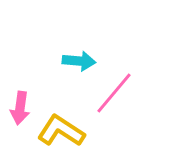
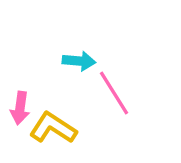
pink line: rotated 72 degrees counterclockwise
yellow L-shape: moved 8 px left, 3 px up
